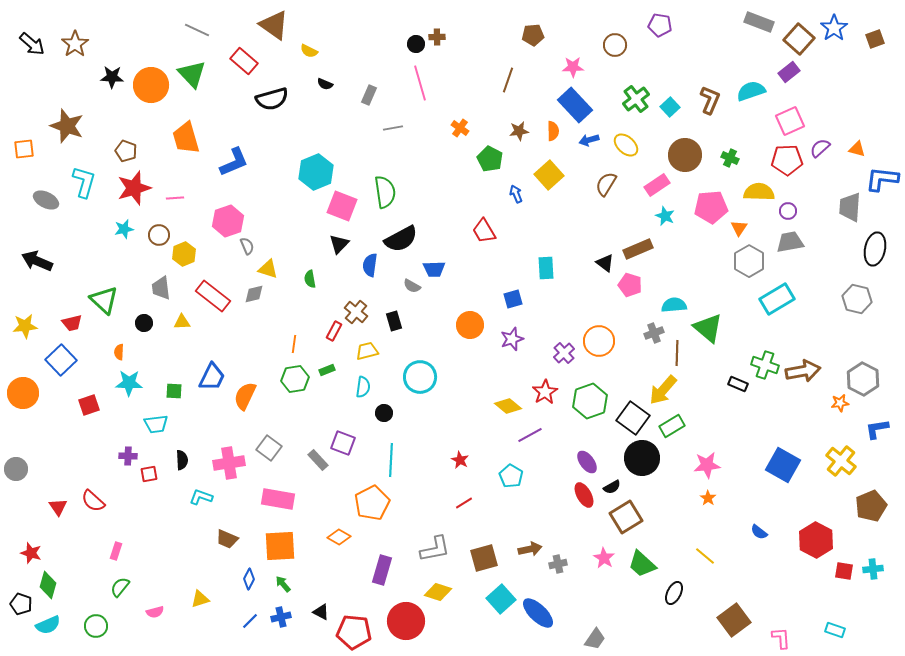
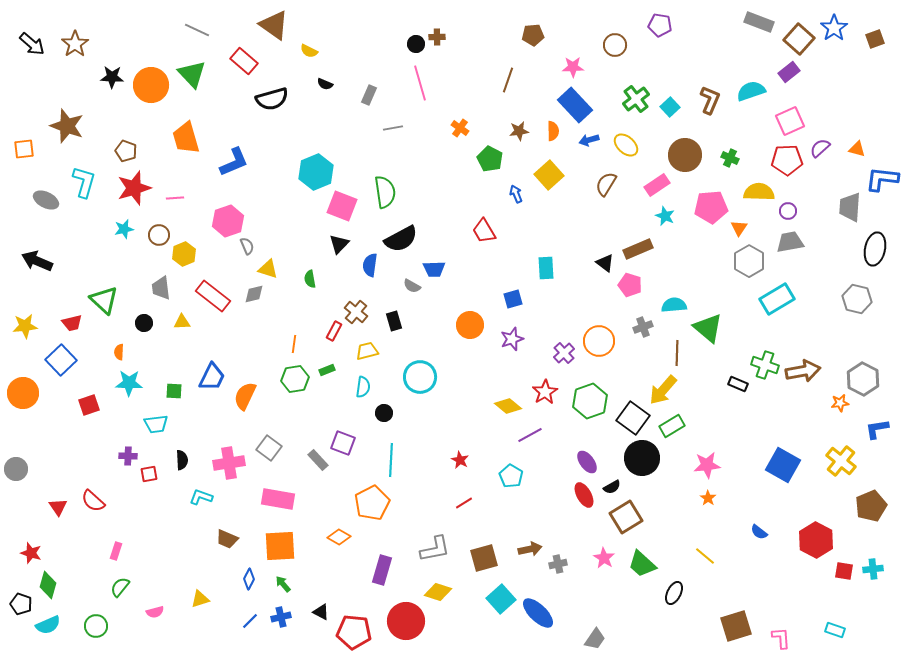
gray cross at (654, 333): moved 11 px left, 6 px up
brown square at (734, 620): moved 2 px right, 6 px down; rotated 20 degrees clockwise
